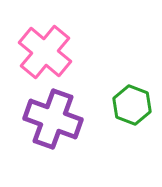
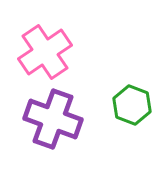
pink cross: rotated 16 degrees clockwise
